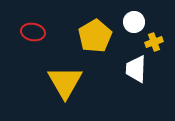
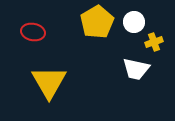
yellow pentagon: moved 2 px right, 14 px up
white trapezoid: rotated 80 degrees counterclockwise
yellow triangle: moved 16 px left
